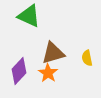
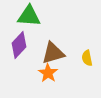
green triangle: rotated 20 degrees counterclockwise
purple diamond: moved 26 px up
